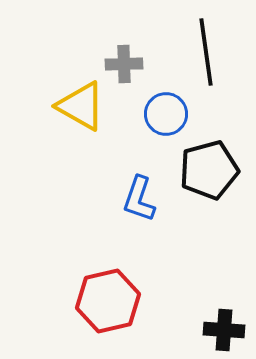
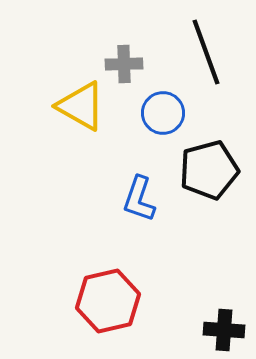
black line: rotated 12 degrees counterclockwise
blue circle: moved 3 px left, 1 px up
